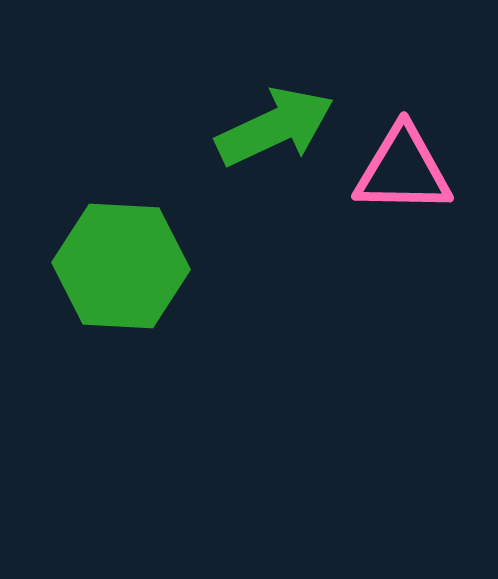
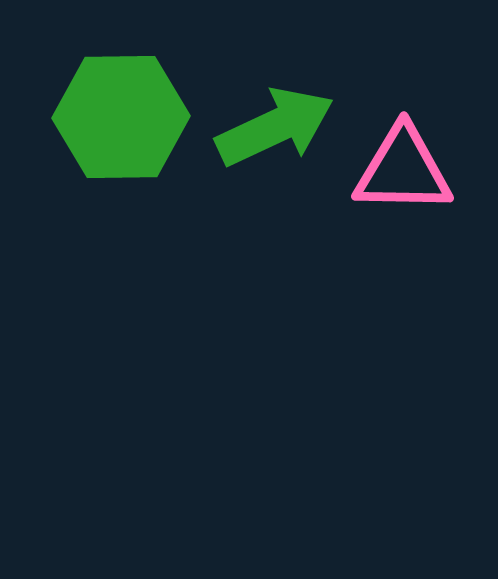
green hexagon: moved 149 px up; rotated 4 degrees counterclockwise
